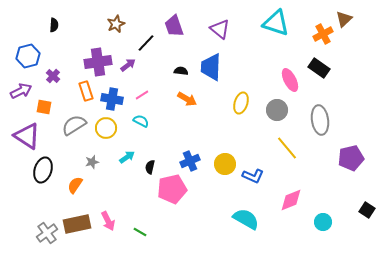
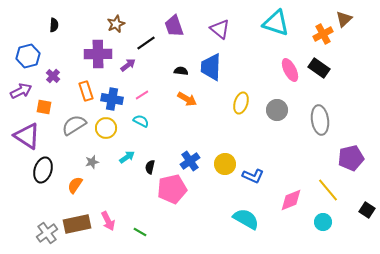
black line at (146, 43): rotated 12 degrees clockwise
purple cross at (98, 62): moved 8 px up; rotated 8 degrees clockwise
pink ellipse at (290, 80): moved 10 px up
yellow line at (287, 148): moved 41 px right, 42 px down
blue cross at (190, 161): rotated 12 degrees counterclockwise
